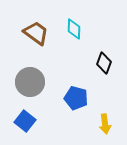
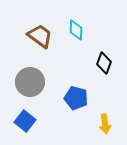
cyan diamond: moved 2 px right, 1 px down
brown trapezoid: moved 4 px right, 3 px down
